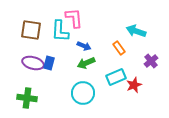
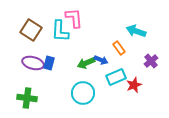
brown square: rotated 25 degrees clockwise
blue arrow: moved 17 px right, 14 px down
